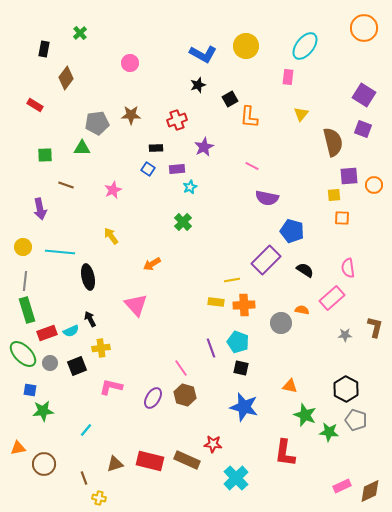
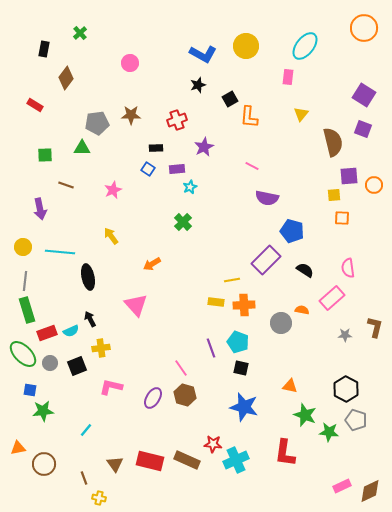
brown triangle at (115, 464): rotated 48 degrees counterclockwise
cyan cross at (236, 478): moved 18 px up; rotated 20 degrees clockwise
